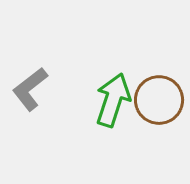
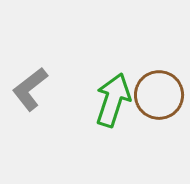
brown circle: moved 5 px up
